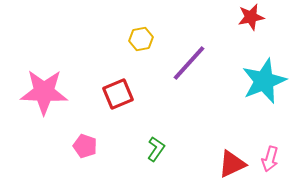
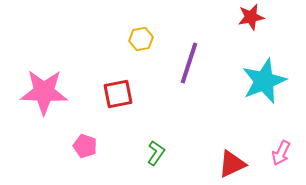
purple line: rotated 24 degrees counterclockwise
red square: rotated 12 degrees clockwise
green L-shape: moved 4 px down
pink arrow: moved 11 px right, 6 px up; rotated 10 degrees clockwise
